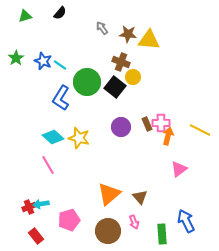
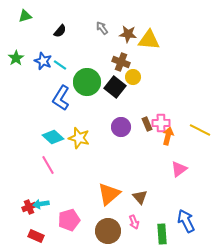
black semicircle: moved 18 px down
red rectangle: rotated 28 degrees counterclockwise
